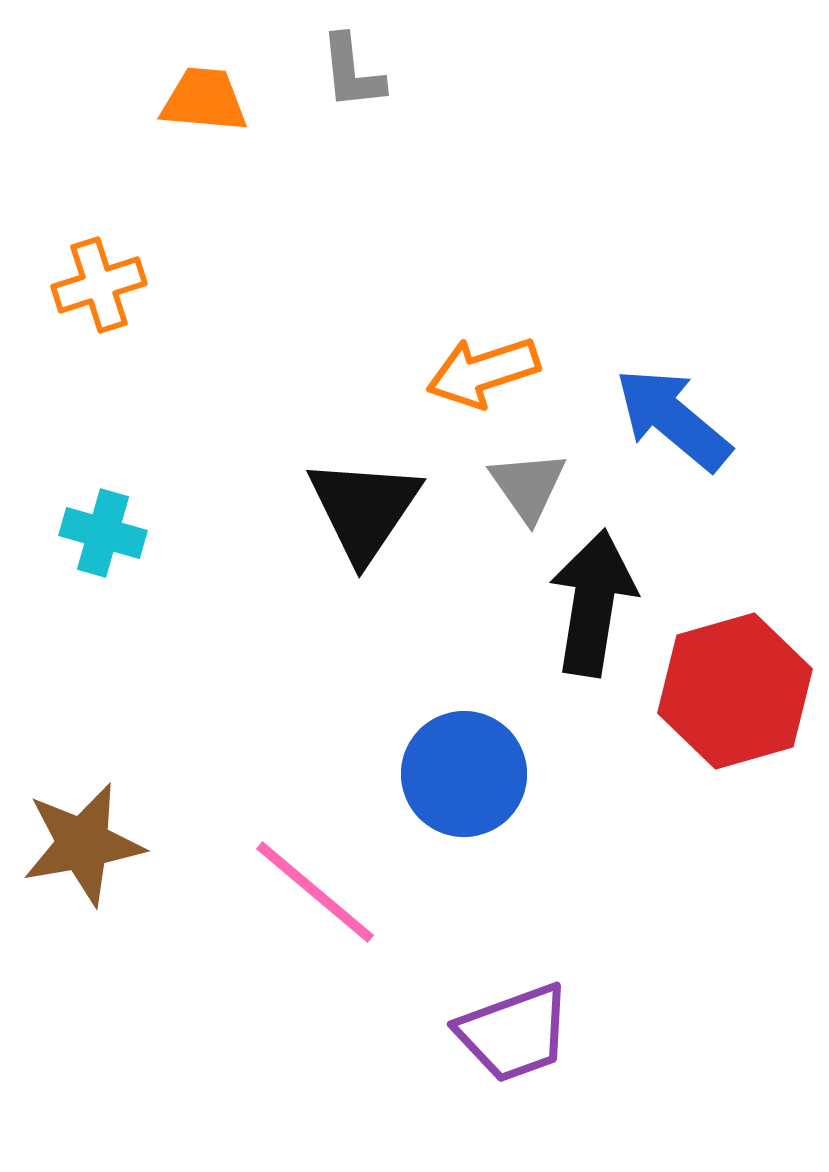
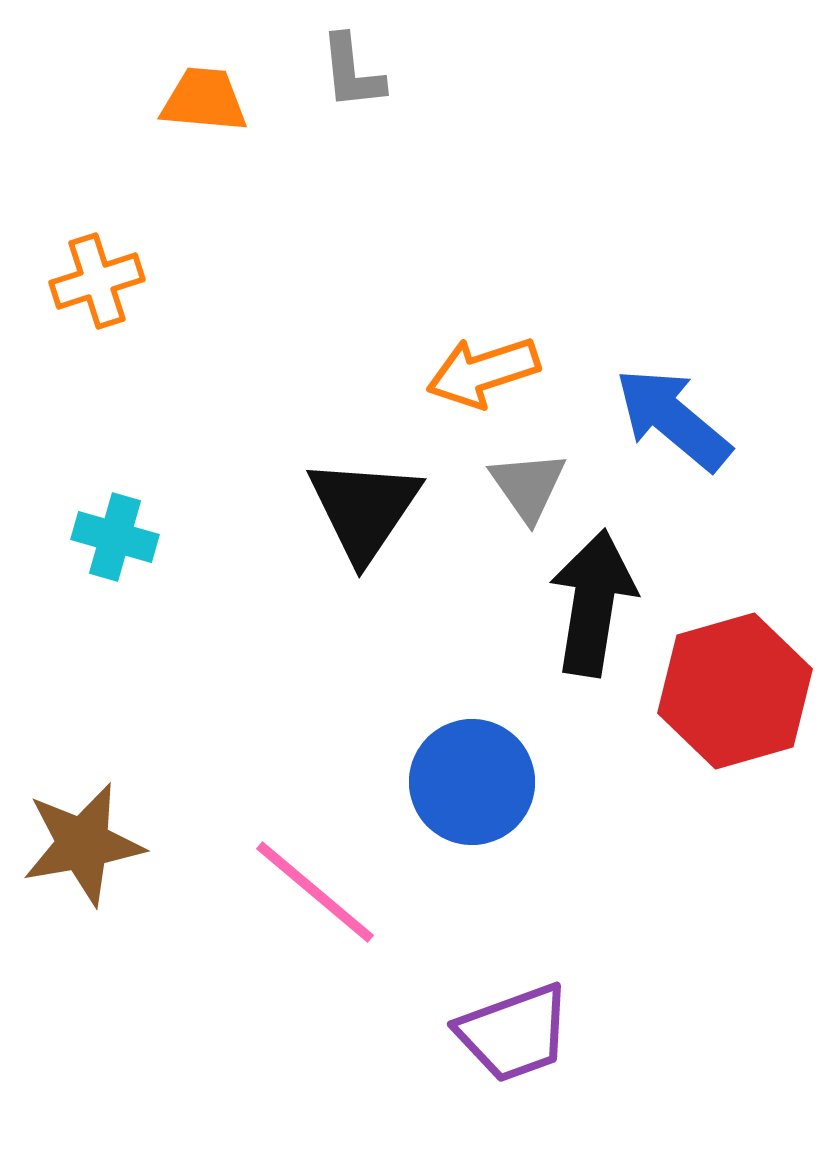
orange cross: moved 2 px left, 4 px up
cyan cross: moved 12 px right, 4 px down
blue circle: moved 8 px right, 8 px down
